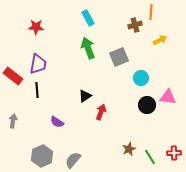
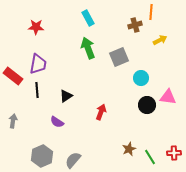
black triangle: moved 19 px left
